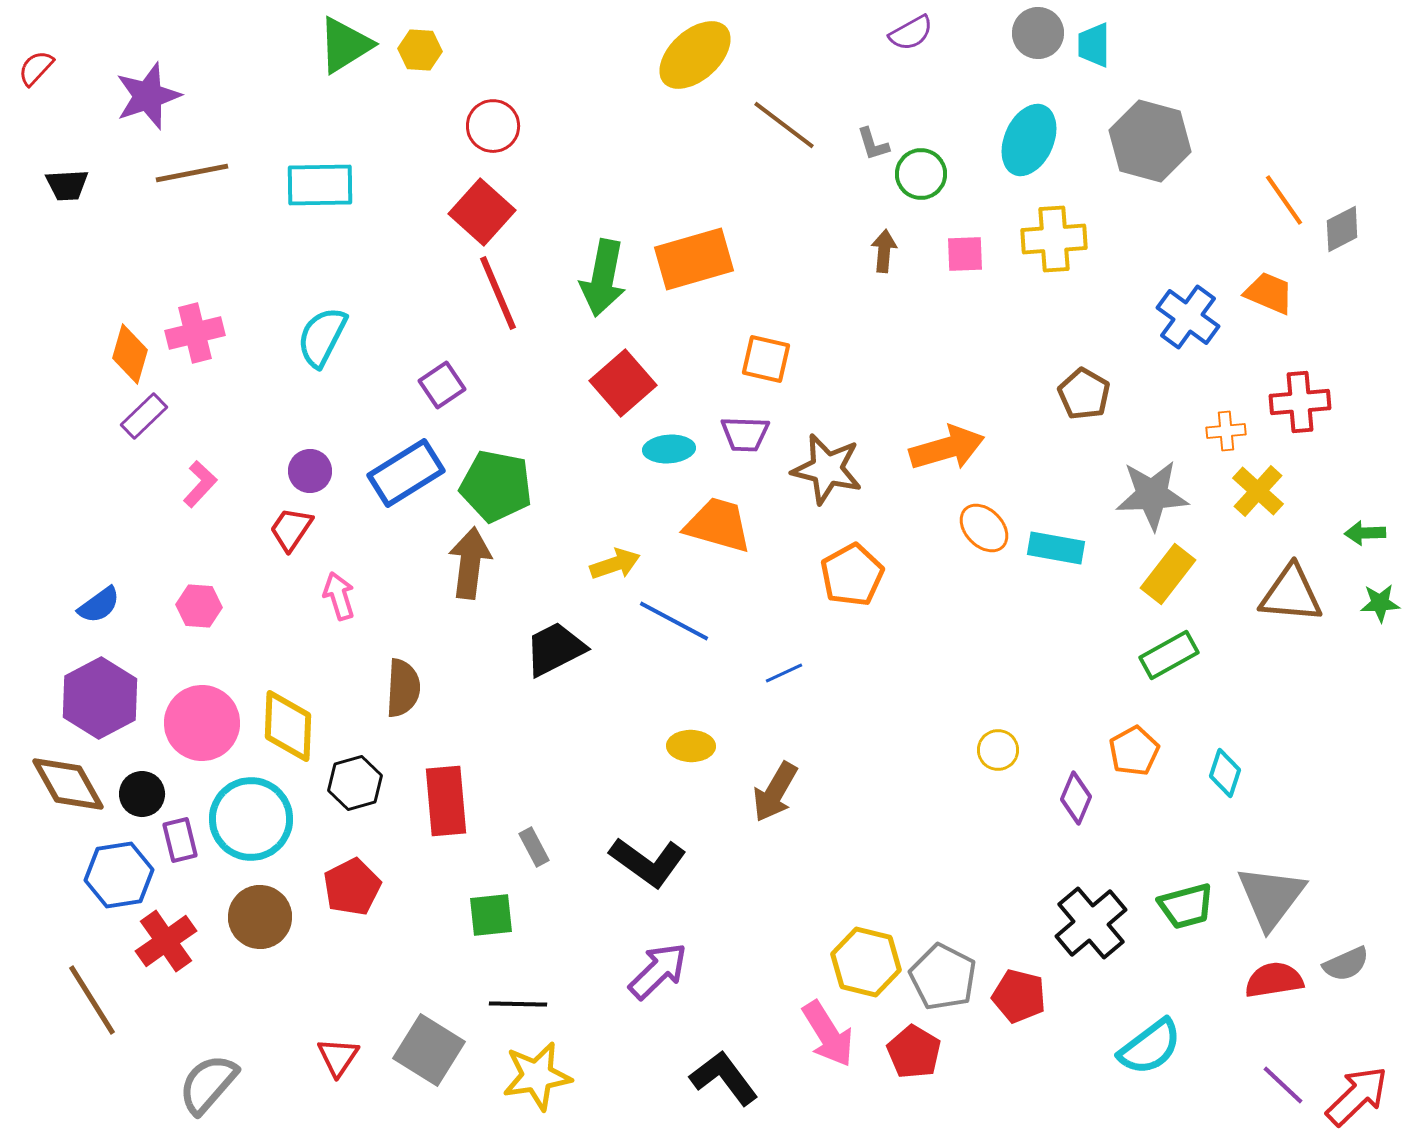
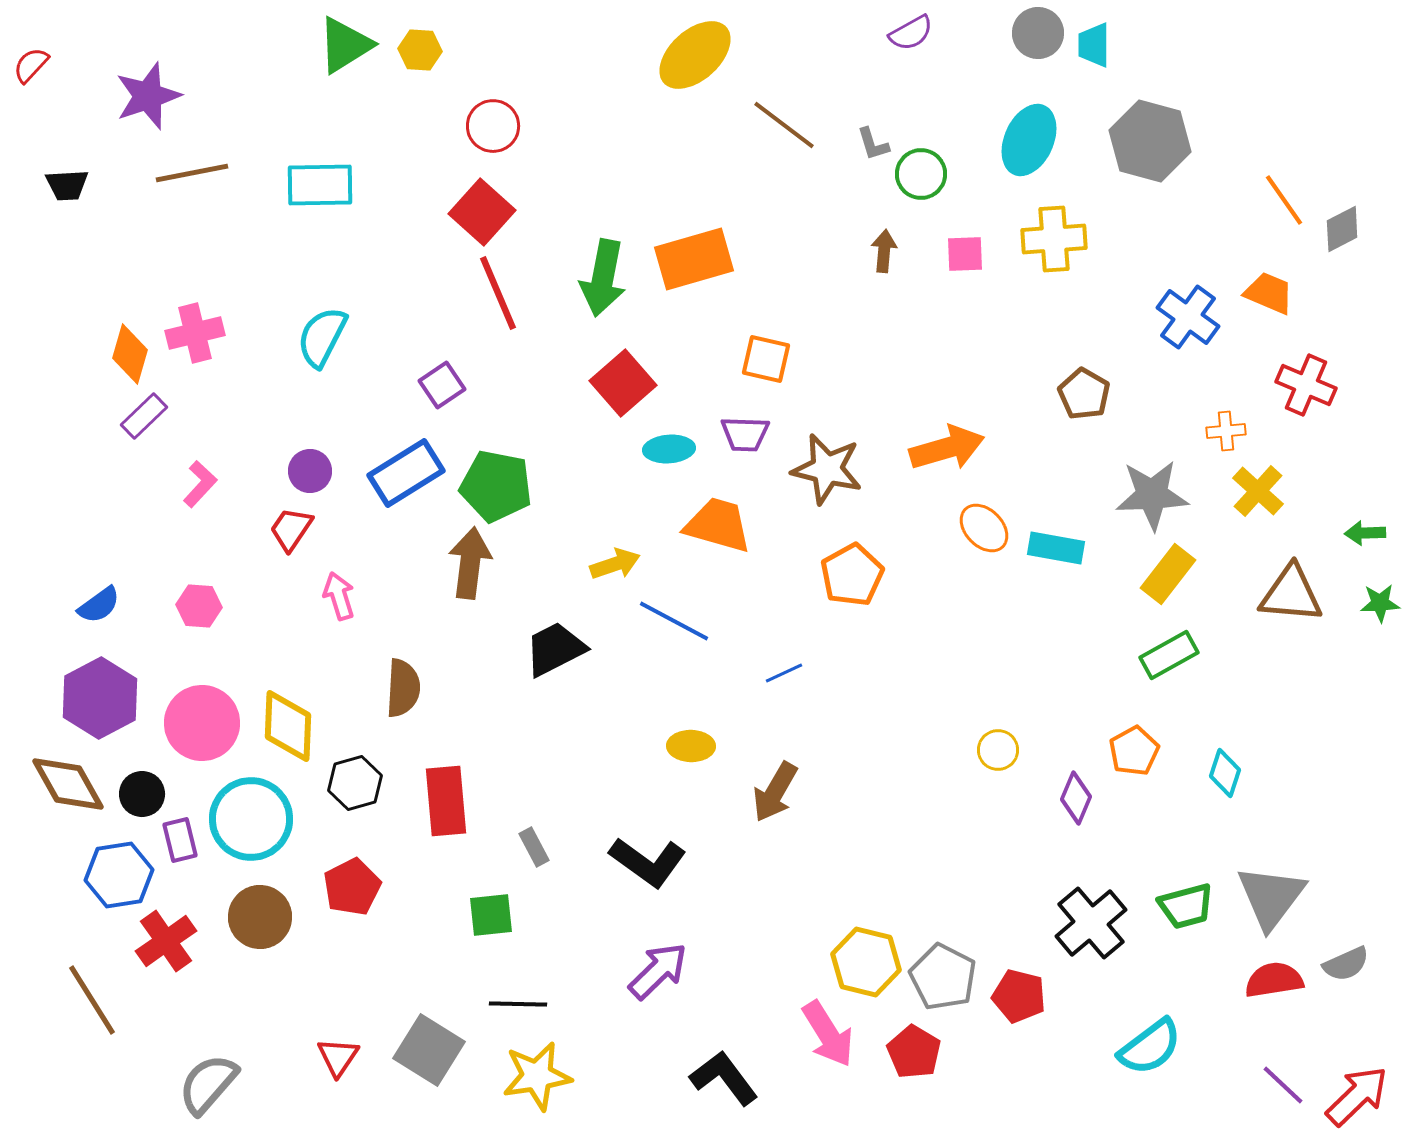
red semicircle at (36, 68): moved 5 px left, 3 px up
red cross at (1300, 402): moved 6 px right, 17 px up; rotated 28 degrees clockwise
